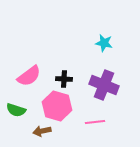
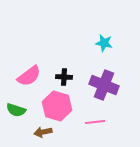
black cross: moved 2 px up
brown arrow: moved 1 px right, 1 px down
